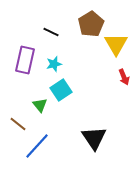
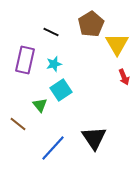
yellow triangle: moved 1 px right
blue line: moved 16 px right, 2 px down
